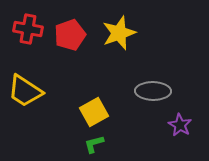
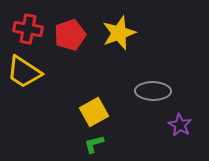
yellow trapezoid: moved 1 px left, 19 px up
